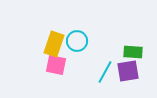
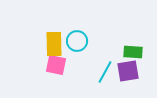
yellow rectangle: rotated 20 degrees counterclockwise
